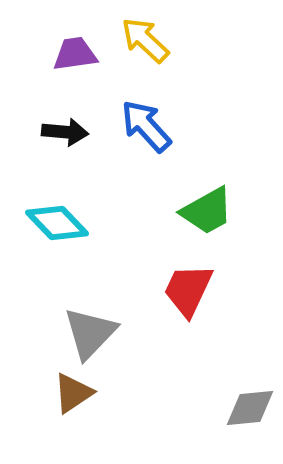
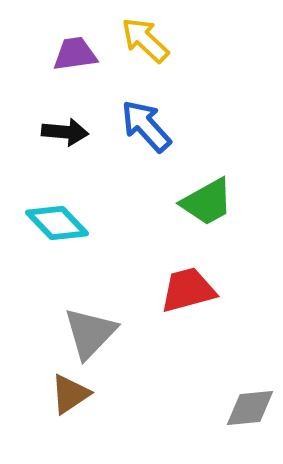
green trapezoid: moved 9 px up
red trapezoid: rotated 50 degrees clockwise
brown triangle: moved 3 px left, 1 px down
